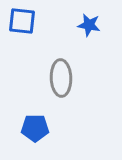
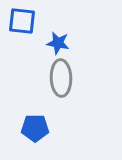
blue star: moved 31 px left, 18 px down
